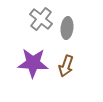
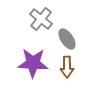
gray ellipse: moved 11 px down; rotated 40 degrees counterclockwise
brown arrow: moved 1 px right, 1 px down; rotated 20 degrees counterclockwise
